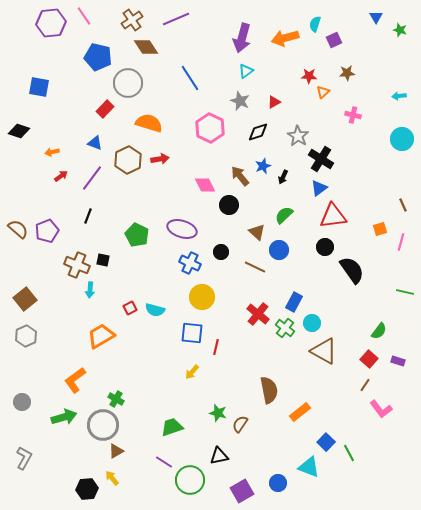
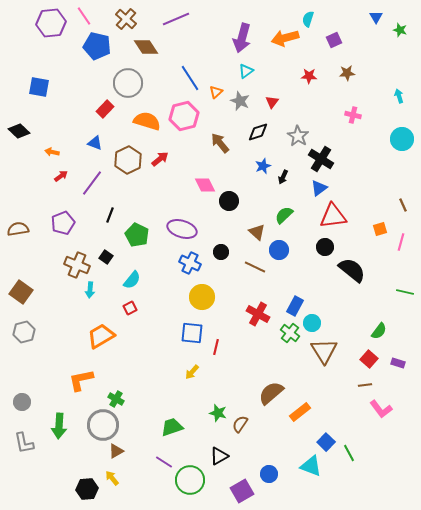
brown cross at (132, 20): moved 6 px left, 1 px up; rotated 15 degrees counterclockwise
cyan semicircle at (315, 24): moved 7 px left, 5 px up
blue pentagon at (98, 57): moved 1 px left, 11 px up
orange triangle at (323, 92): moved 107 px left
cyan arrow at (399, 96): rotated 80 degrees clockwise
red triangle at (274, 102): moved 2 px left; rotated 24 degrees counterclockwise
orange semicircle at (149, 123): moved 2 px left, 2 px up
pink hexagon at (210, 128): moved 26 px left, 12 px up; rotated 20 degrees clockwise
black diamond at (19, 131): rotated 25 degrees clockwise
orange arrow at (52, 152): rotated 24 degrees clockwise
red arrow at (160, 159): rotated 30 degrees counterclockwise
brown arrow at (240, 176): moved 20 px left, 33 px up
purple line at (92, 178): moved 5 px down
black circle at (229, 205): moved 4 px up
black line at (88, 216): moved 22 px right, 1 px up
brown semicircle at (18, 229): rotated 50 degrees counterclockwise
purple pentagon at (47, 231): moved 16 px right, 8 px up
black square at (103, 260): moved 3 px right, 3 px up; rotated 24 degrees clockwise
black semicircle at (352, 270): rotated 16 degrees counterclockwise
brown square at (25, 299): moved 4 px left, 7 px up; rotated 15 degrees counterclockwise
blue rectangle at (294, 302): moved 1 px right, 4 px down
cyan semicircle at (155, 310): moved 23 px left, 30 px up; rotated 66 degrees counterclockwise
red cross at (258, 314): rotated 10 degrees counterclockwise
green cross at (285, 328): moved 5 px right, 5 px down
gray hexagon at (26, 336): moved 2 px left, 4 px up; rotated 10 degrees clockwise
brown triangle at (324, 351): rotated 28 degrees clockwise
purple rectangle at (398, 361): moved 2 px down
orange L-shape at (75, 380): moved 6 px right; rotated 24 degrees clockwise
brown line at (365, 385): rotated 48 degrees clockwise
brown semicircle at (269, 390): moved 2 px right, 3 px down; rotated 120 degrees counterclockwise
green arrow at (64, 417): moved 5 px left, 9 px down; rotated 110 degrees clockwise
black triangle at (219, 456): rotated 18 degrees counterclockwise
gray L-shape at (24, 458): moved 15 px up; rotated 140 degrees clockwise
cyan triangle at (309, 467): moved 2 px right, 1 px up
blue circle at (278, 483): moved 9 px left, 9 px up
